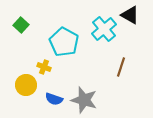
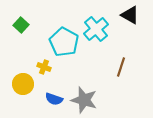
cyan cross: moved 8 px left
yellow circle: moved 3 px left, 1 px up
